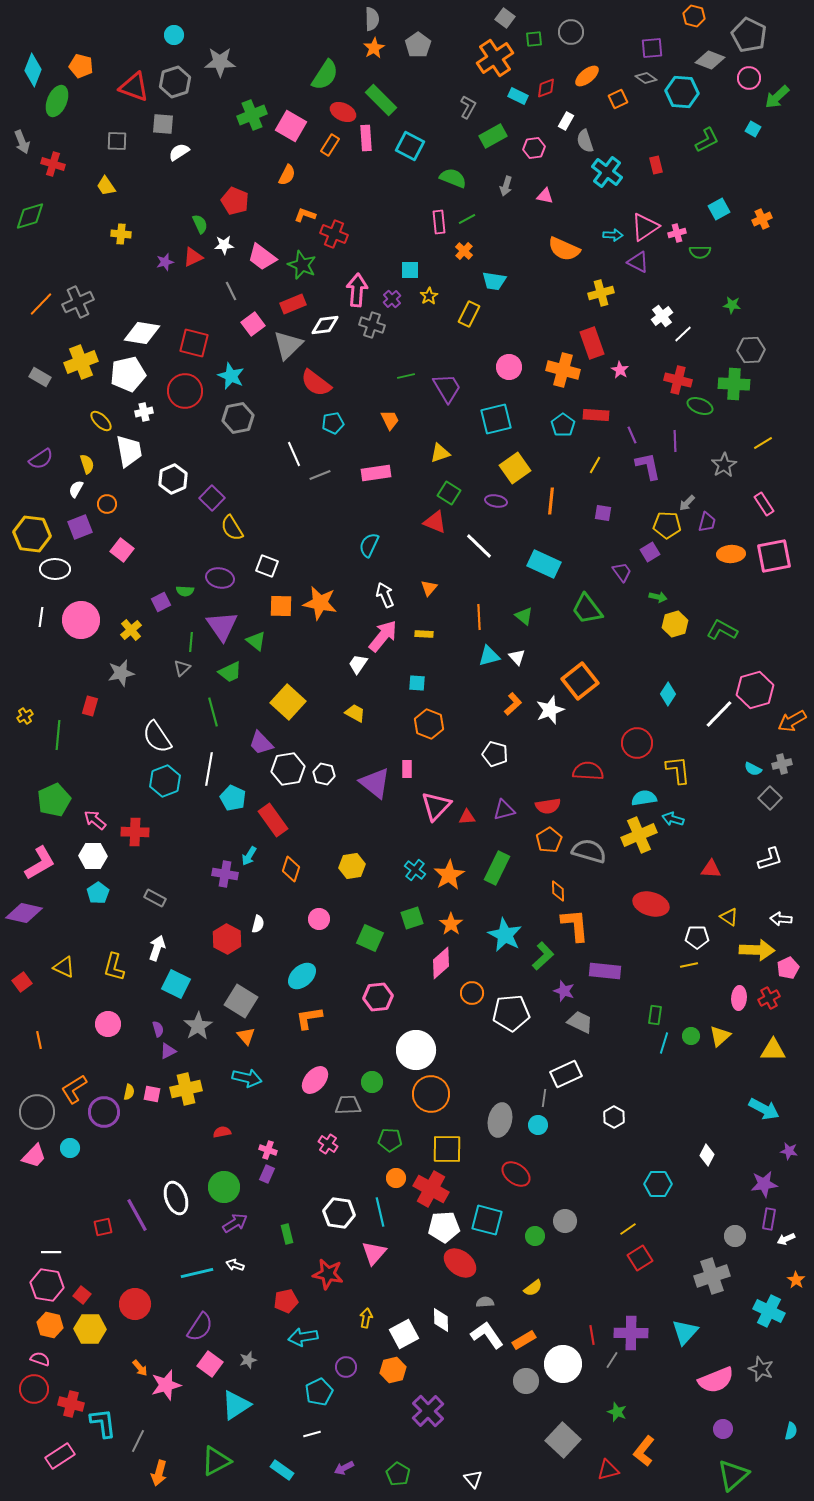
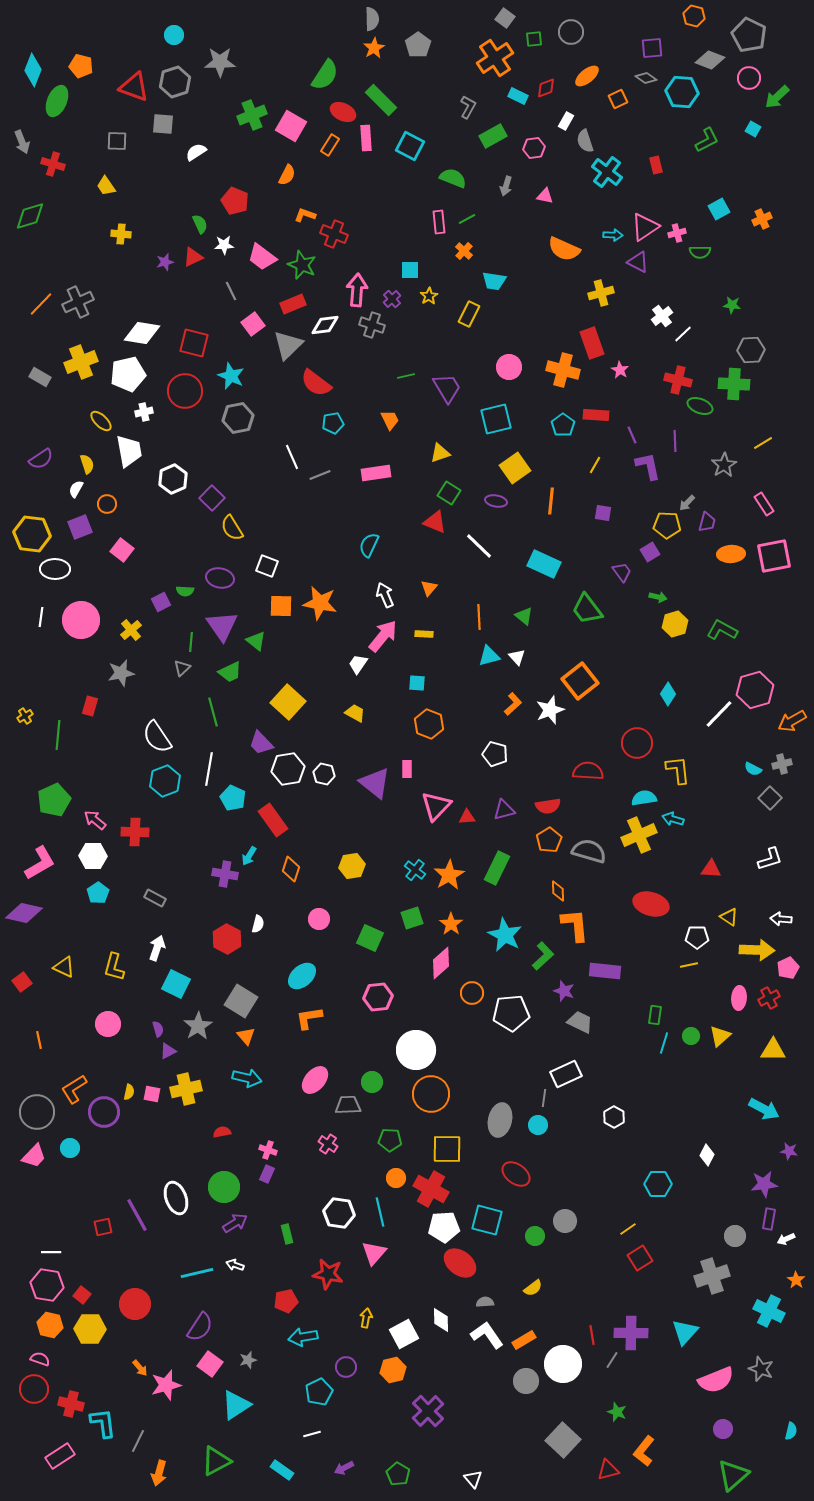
white semicircle at (179, 152): moved 17 px right
white line at (294, 454): moved 2 px left, 3 px down
